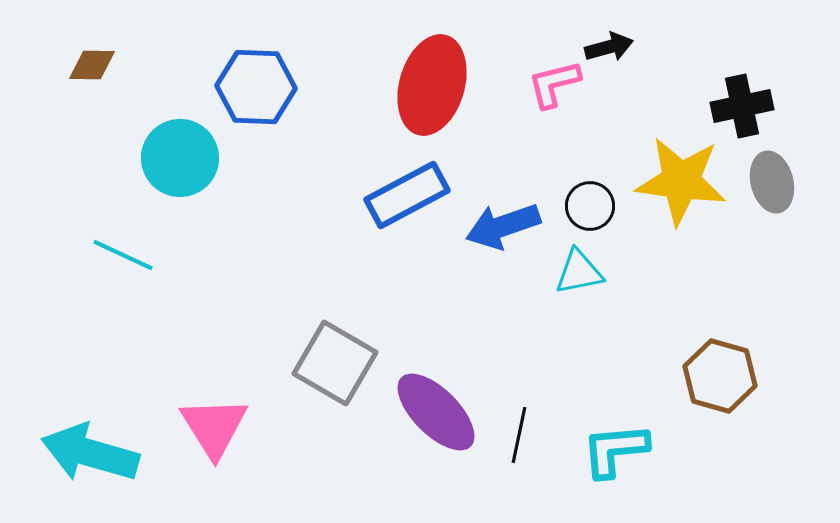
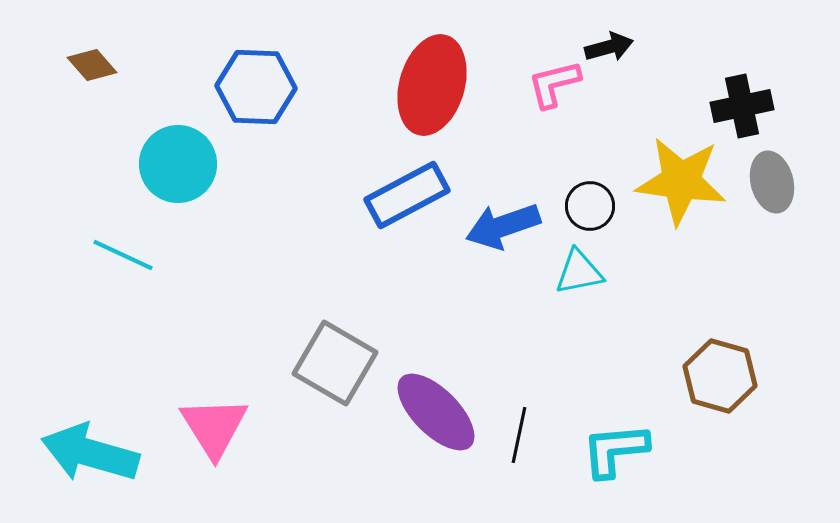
brown diamond: rotated 48 degrees clockwise
cyan circle: moved 2 px left, 6 px down
